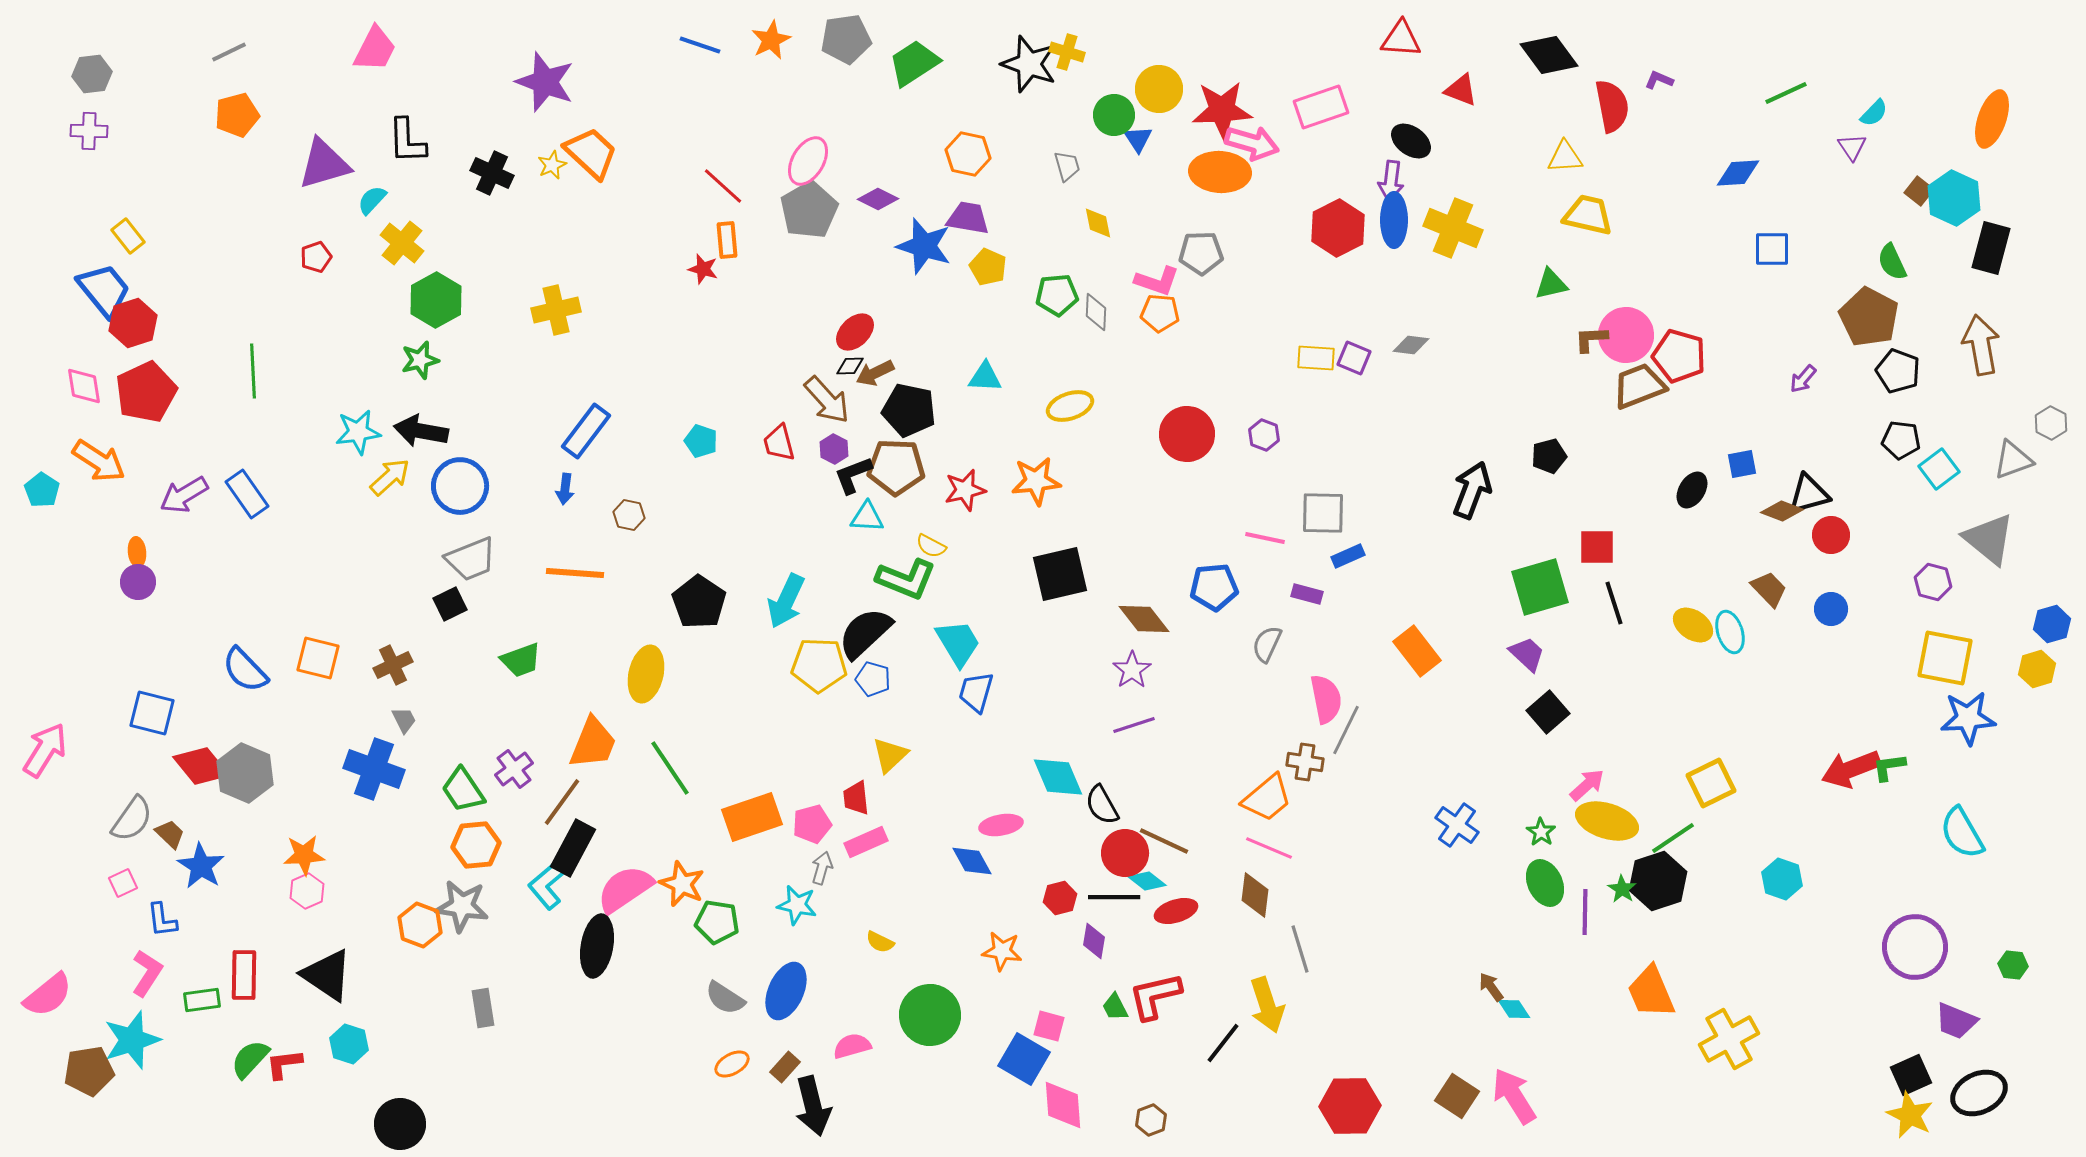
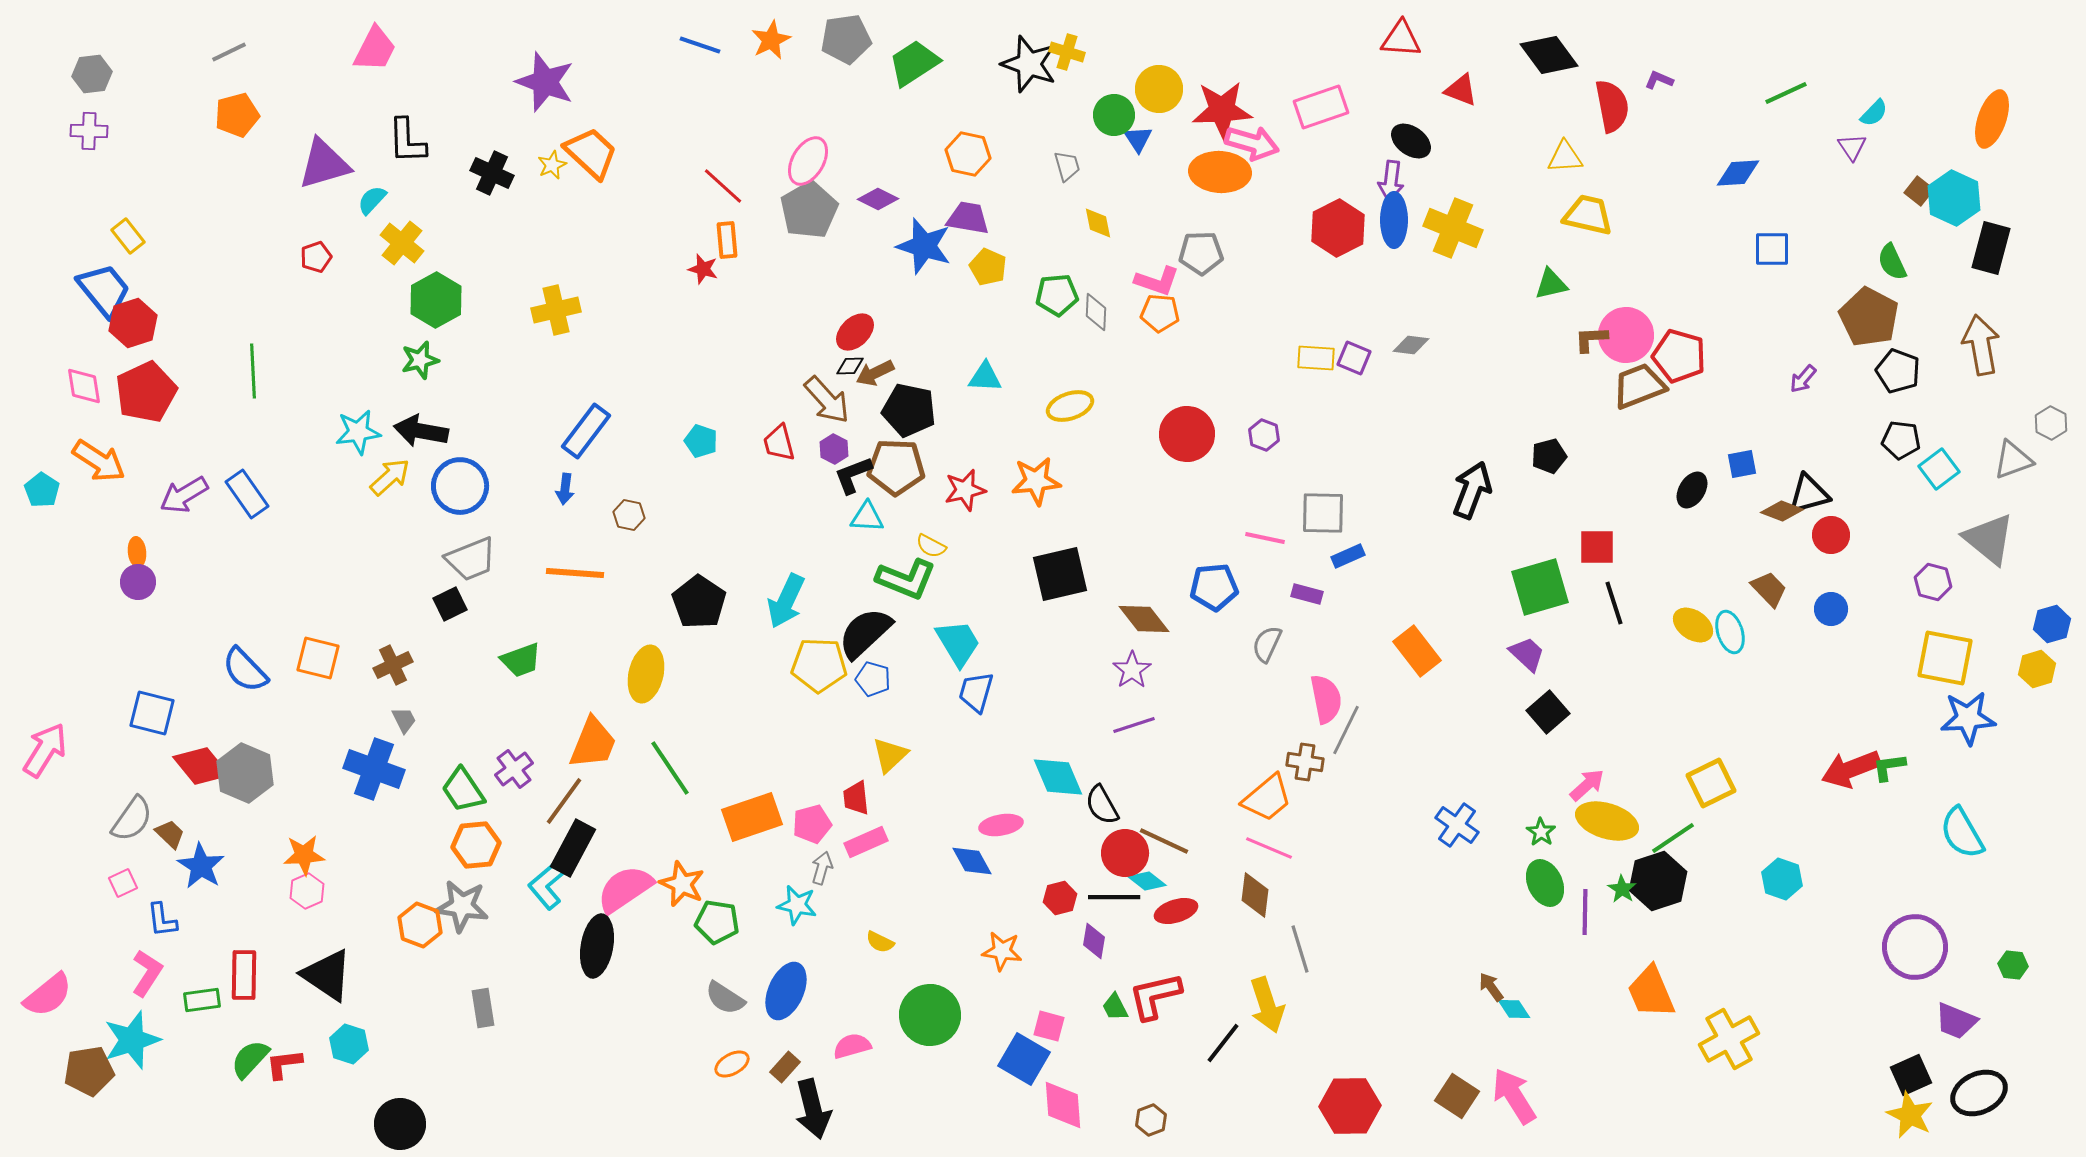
brown line at (562, 802): moved 2 px right, 1 px up
black arrow at (813, 1106): moved 3 px down
